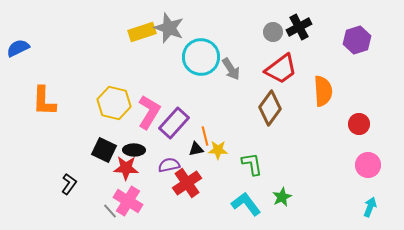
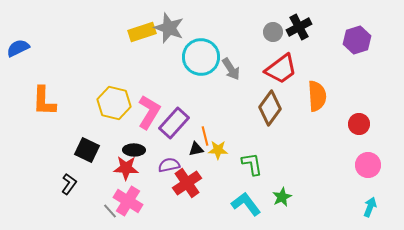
orange semicircle: moved 6 px left, 5 px down
black square: moved 17 px left
